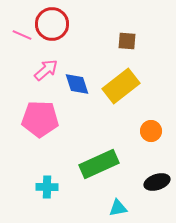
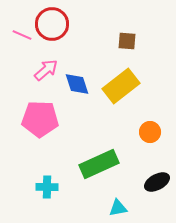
orange circle: moved 1 px left, 1 px down
black ellipse: rotated 10 degrees counterclockwise
